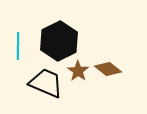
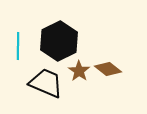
brown star: moved 1 px right
